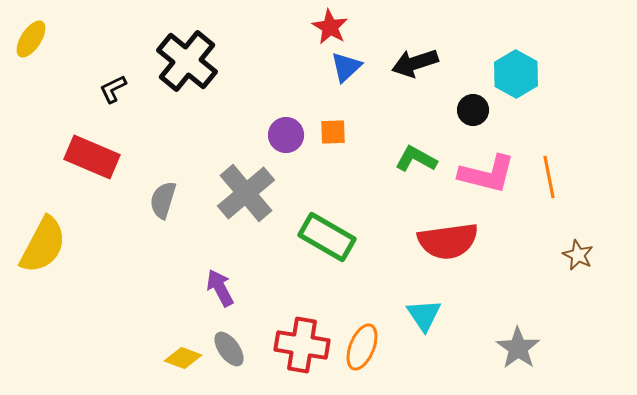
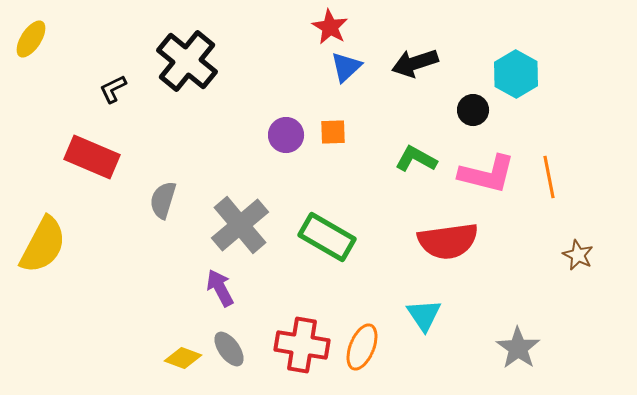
gray cross: moved 6 px left, 32 px down
